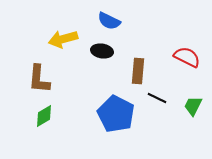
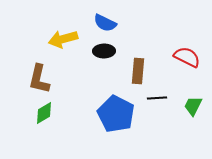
blue semicircle: moved 4 px left, 2 px down
black ellipse: moved 2 px right; rotated 10 degrees counterclockwise
brown L-shape: rotated 8 degrees clockwise
black line: rotated 30 degrees counterclockwise
green diamond: moved 3 px up
